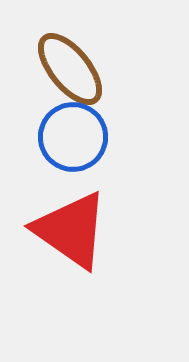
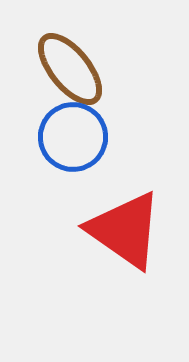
red triangle: moved 54 px right
